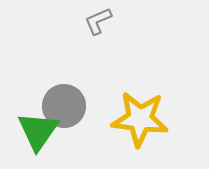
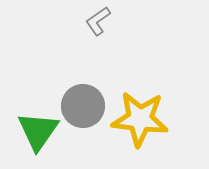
gray L-shape: rotated 12 degrees counterclockwise
gray circle: moved 19 px right
